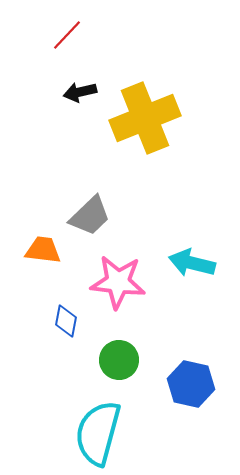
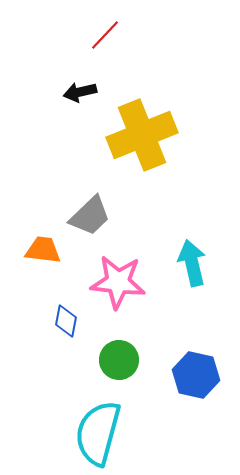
red line: moved 38 px right
yellow cross: moved 3 px left, 17 px down
cyan arrow: rotated 63 degrees clockwise
blue hexagon: moved 5 px right, 9 px up
